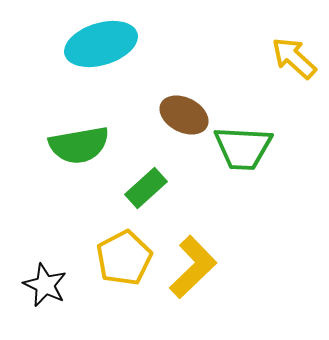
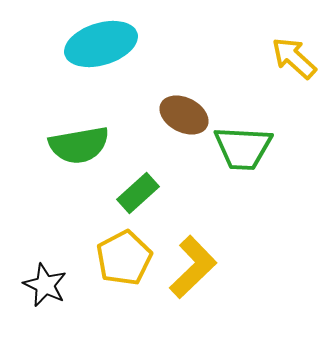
green rectangle: moved 8 px left, 5 px down
